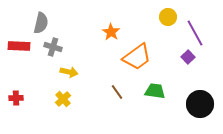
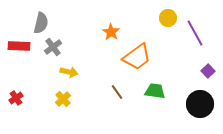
yellow circle: moved 1 px down
gray cross: rotated 36 degrees clockwise
purple square: moved 20 px right, 14 px down
red cross: rotated 32 degrees counterclockwise
